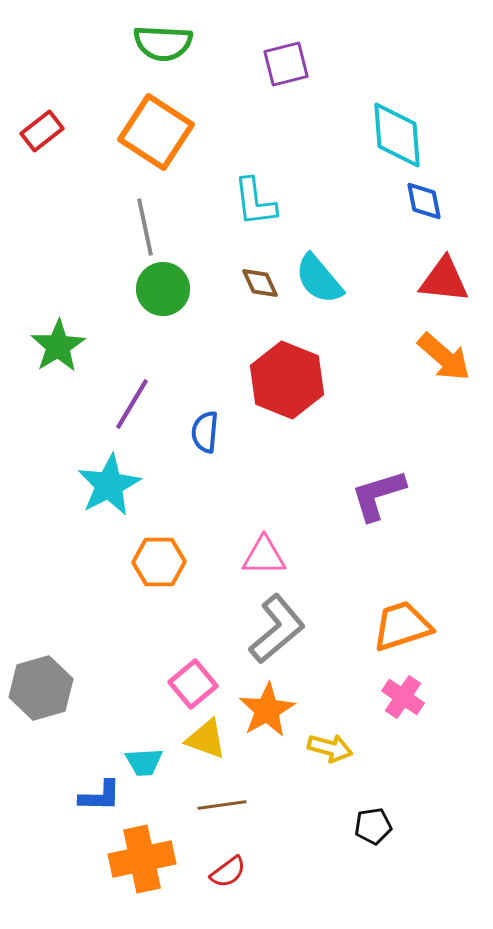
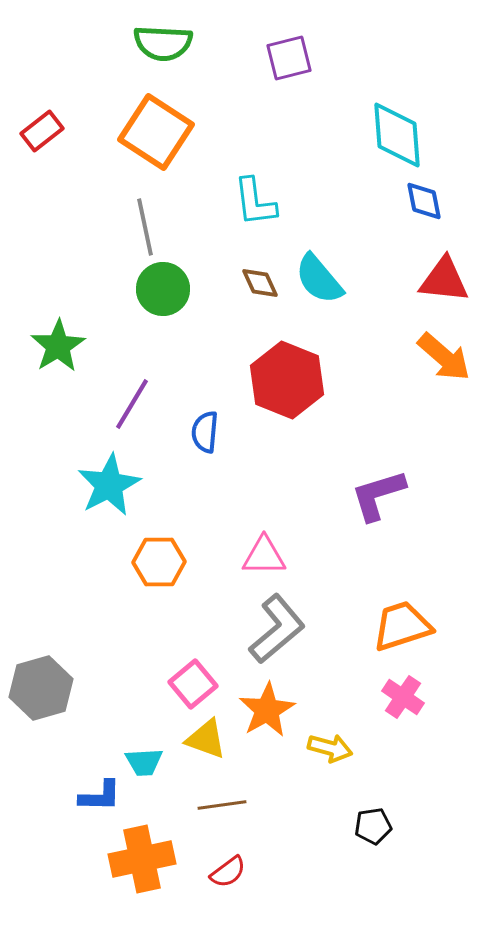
purple square: moved 3 px right, 6 px up
